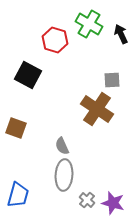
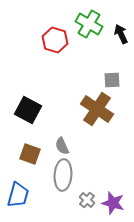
black square: moved 35 px down
brown square: moved 14 px right, 26 px down
gray ellipse: moved 1 px left
